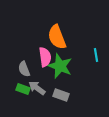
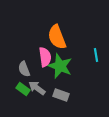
green rectangle: rotated 16 degrees clockwise
